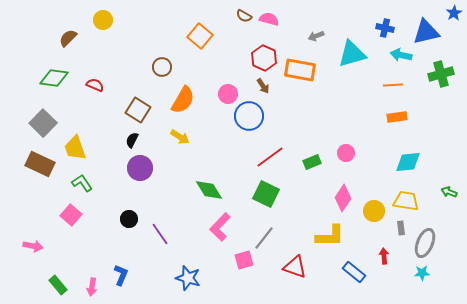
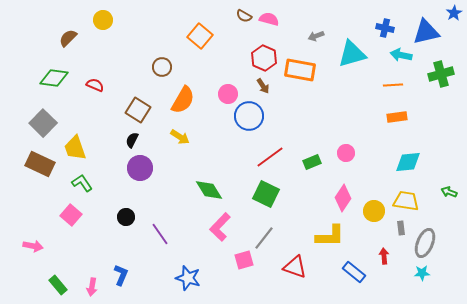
black circle at (129, 219): moved 3 px left, 2 px up
